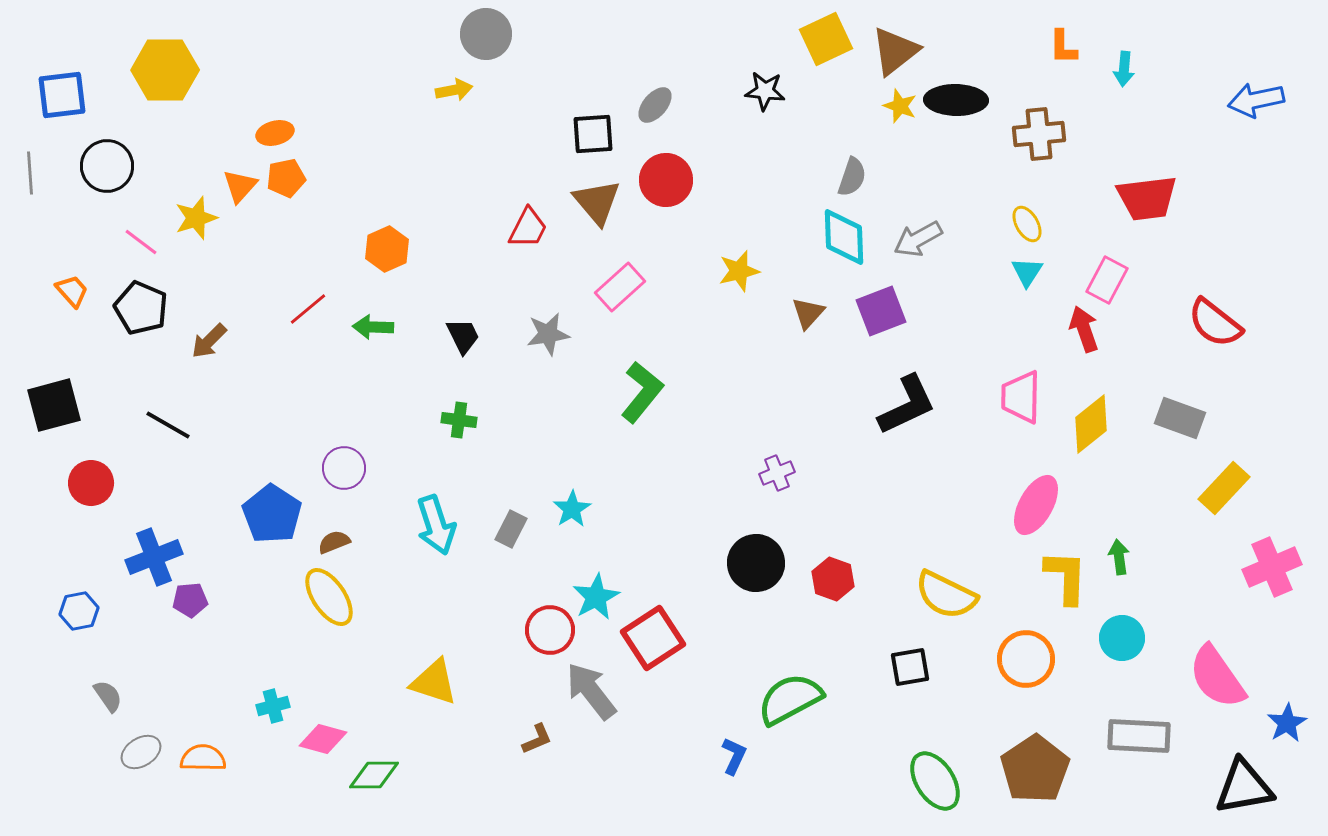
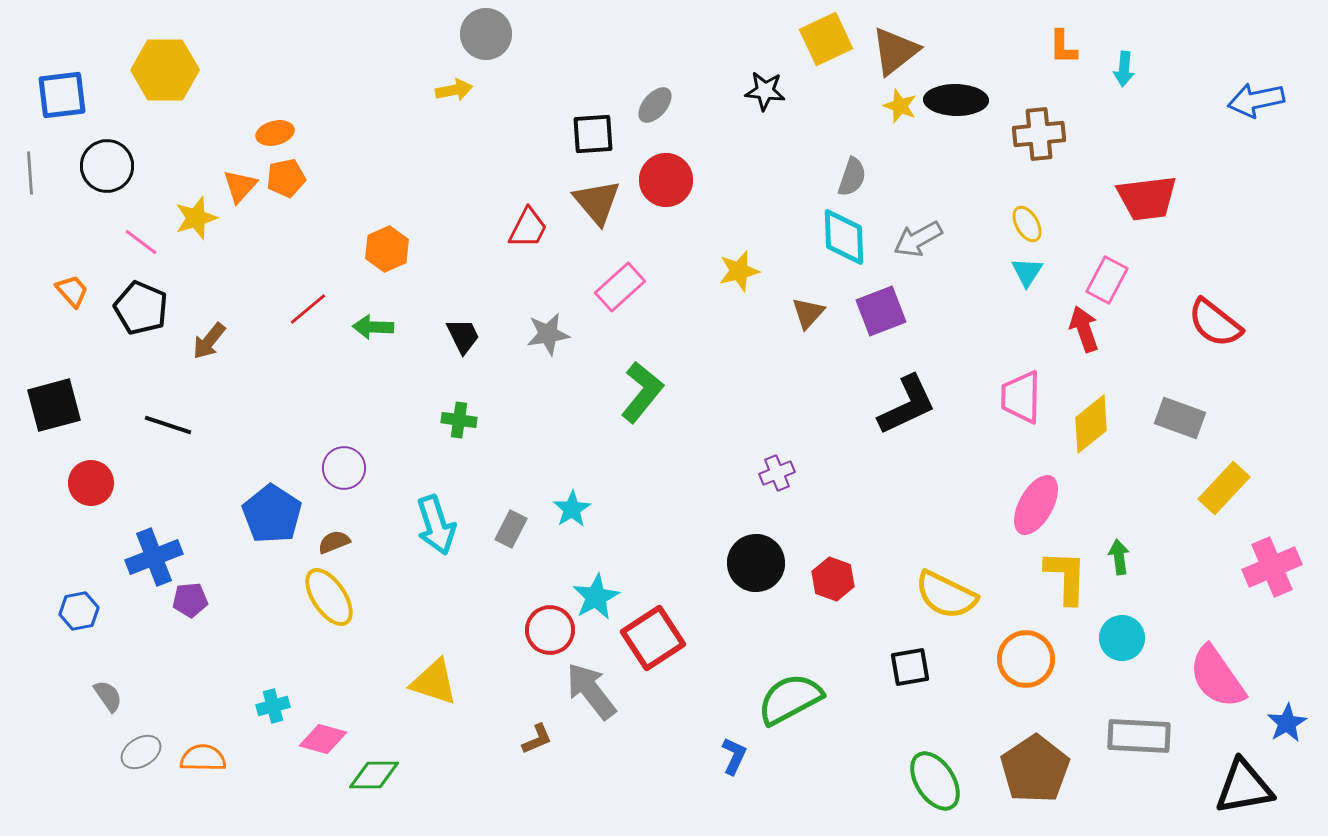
brown arrow at (209, 341): rotated 6 degrees counterclockwise
black line at (168, 425): rotated 12 degrees counterclockwise
